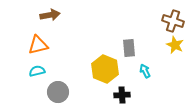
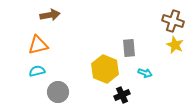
cyan arrow: moved 2 px down; rotated 136 degrees clockwise
black cross: rotated 21 degrees counterclockwise
